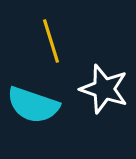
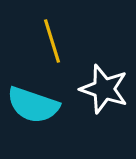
yellow line: moved 1 px right
